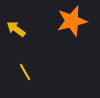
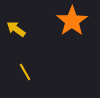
orange star: rotated 20 degrees counterclockwise
